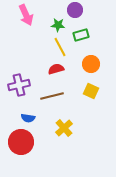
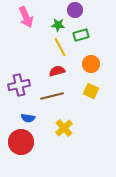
pink arrow: moved 2 px down
red semicircle: moved 1 px right, 2 px down
